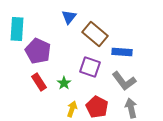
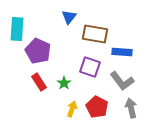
brown rectangle: rotated 30 degrees counterclockwise
gray L-shape: moved 2 px left
